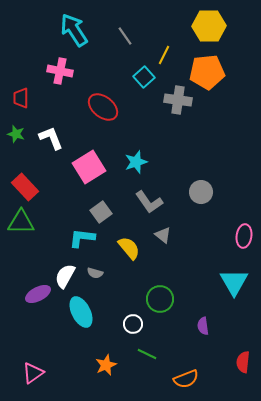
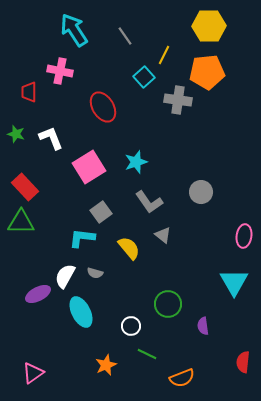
red trapezoid: moved 8 px right, 6 px up
red ellipse: rotated 20 degrees clockwise
green circle: moved 8 px right, 5 px down
white circle: moved 2 px left, 2 px down
orange semicircle: moved 4 px left, 1 px up
